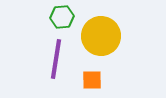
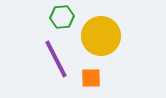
purple line: rotated 36 degrees counterclockwise
orange square: moved 1 px left, 2 px up
